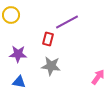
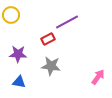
red rectangle: rotated 48 degrees clockwise
